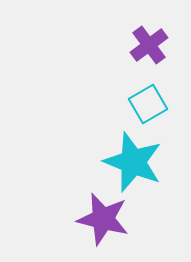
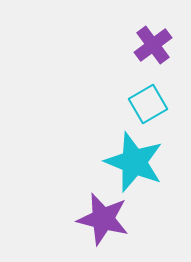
purple cross: moved 4 px right
cyan star: moved 1 px right
